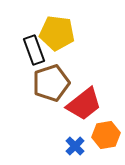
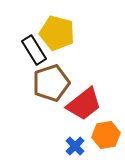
yellow pentagon: rotated 8 degrees clockwise
black rectangle: rotated 12 degrees counterclockwise
